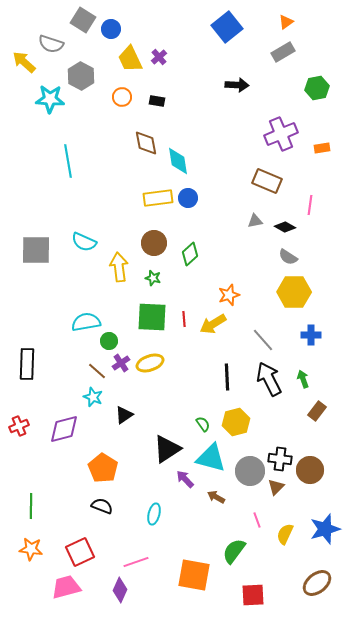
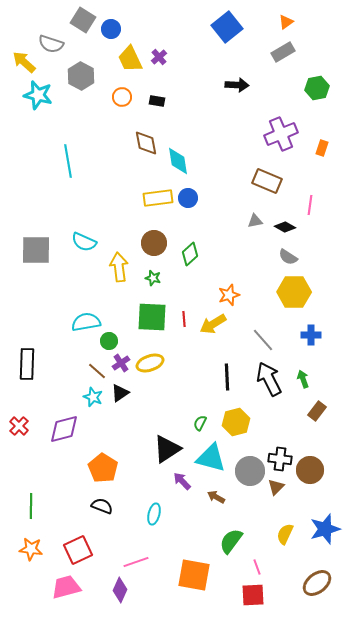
cyan star at (50, 99): moved 12 px left, 4 px up; rotated 12 degrees clockwise
orange rectangle at (322, 148): rotated 63 degrees counterclockwise
black triangle at (124, 415): moved 4 px left, 22 px up
green semicircle at (203, 424): moved 3 px left, 1 px up; rotated 119 degrees counterclockwise
red cross at (19, 426): rotated 24 degrees counterclockwise
purple arrow at (185, 479): moved 3 px left, 2 px down
pink line at (257, 520): moved 47 px down
green semicircle at (234, 551): moved 3 px left, 10 px up
red square at (80, 552): moved 2 px left, 2 px up
